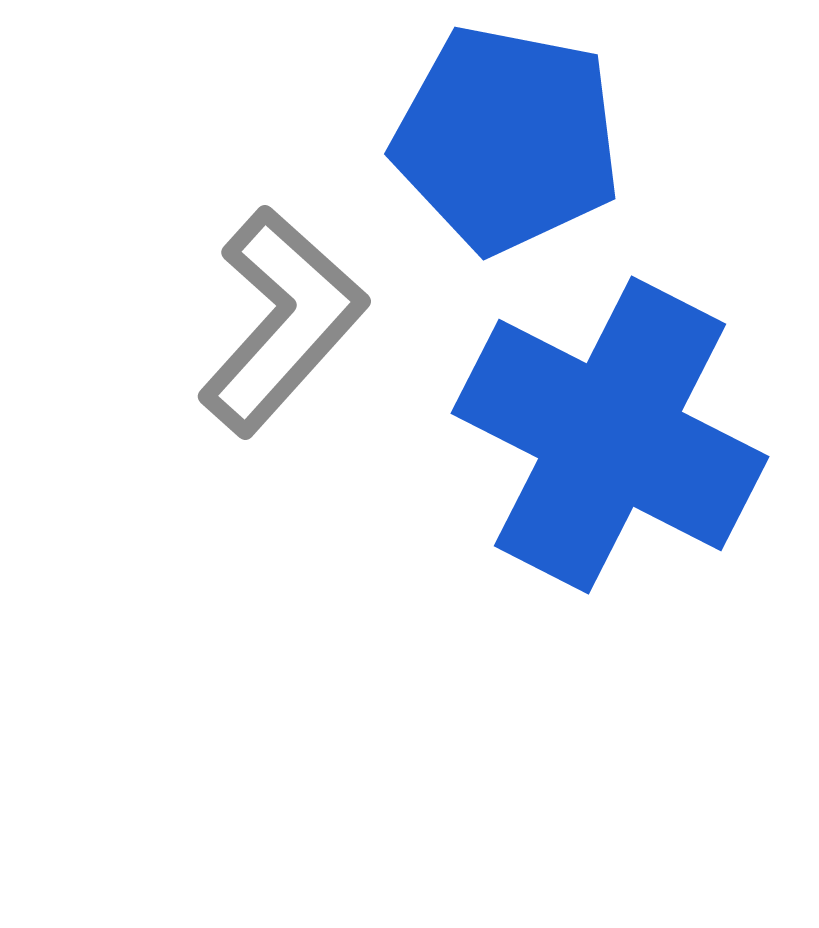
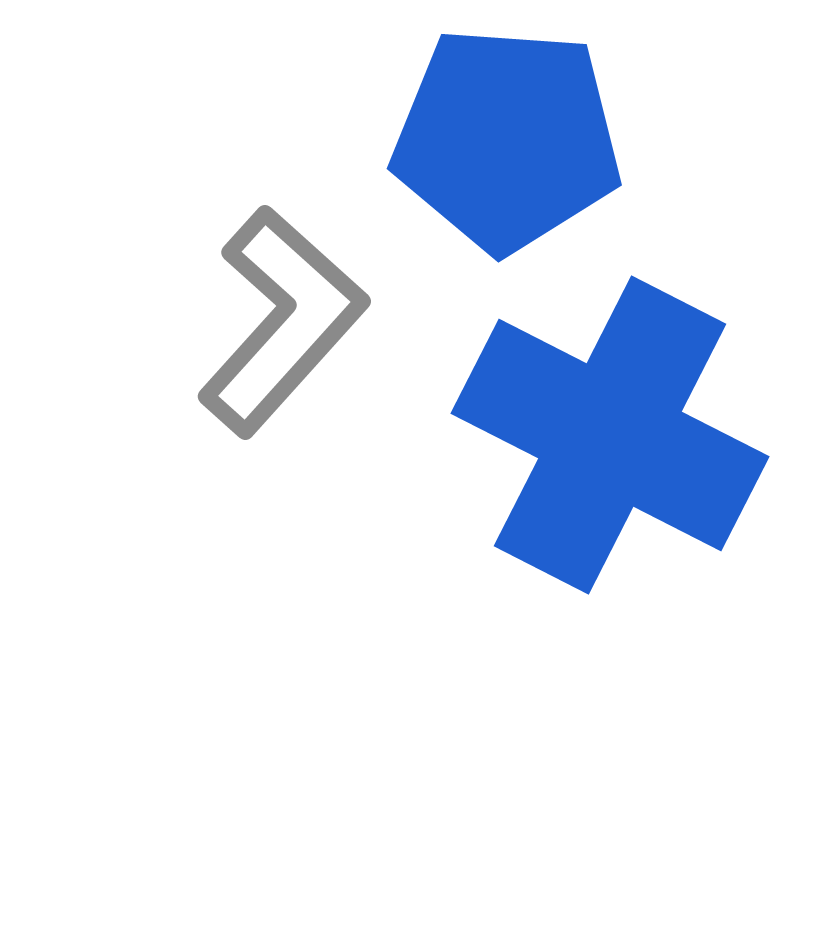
blue pentagon: rotated 7 degrees counterclockwise
